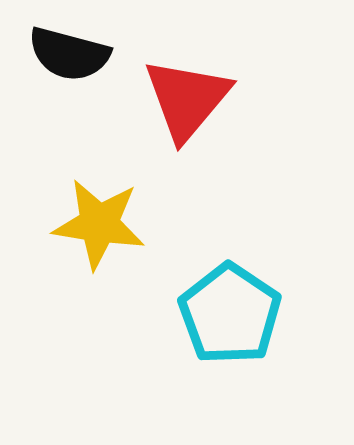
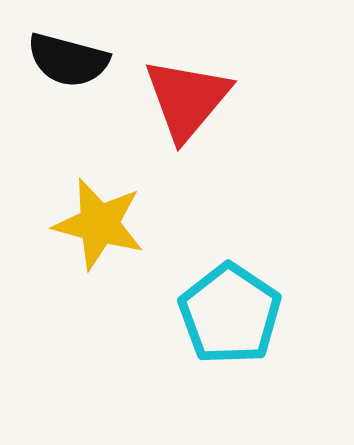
black semicircle: moved 1 px left, 6 px down
yellow star: rotated 6 degrees clockwise
